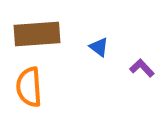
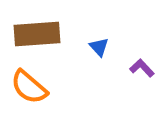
blue triangle: rotated 10 degrees clockwise
orange semicircle: rotated 45 degrees counterclockwise
